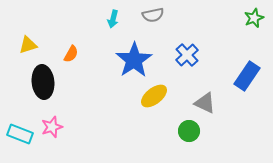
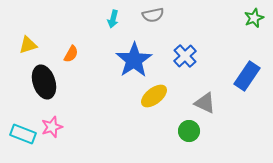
blue cross: moved 2 px left, 1 px down
black ellipse: moved 1 px right; rotated 12 degrees counterclockwise
cyan rectangle: moved 3 px right
